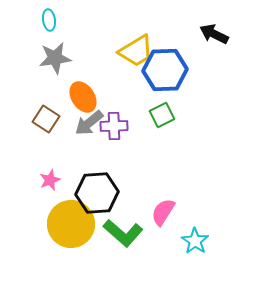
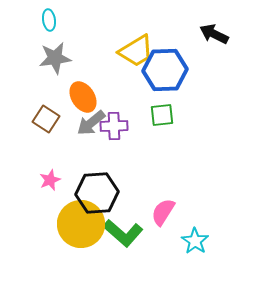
green square: rotated 20 degrees clockwise
gray arrow: moved 2 px right
yellow circle: moved 10 px right
